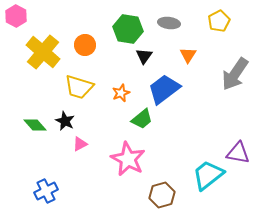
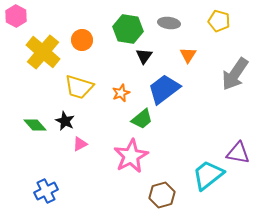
yellow pentagon: rotated 30 degrees counterclockwise
orange circle: moved 3 px left, 5 px up
pink star: moved 3 px right, 3 px up; rotated 16 degrees clockwise
